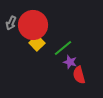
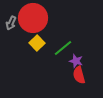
red circle: moved 7 px up
purple star: moved 6 px right, 1 px up
